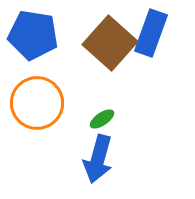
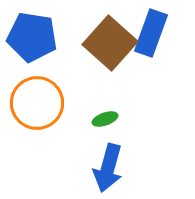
blue pentagon: moved 1 px left, 2 px down
green ellipse: moved 3 px right; rotated 15 degrees clockwise
blue arrow: moved 10 px right, 9 px down
